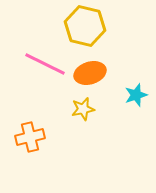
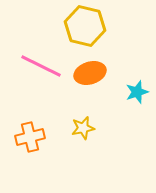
pink line: moved 4 px left, 2 px down
cyan star: moved 1 px right, 3 px up
yellow star: moved 19 px down
